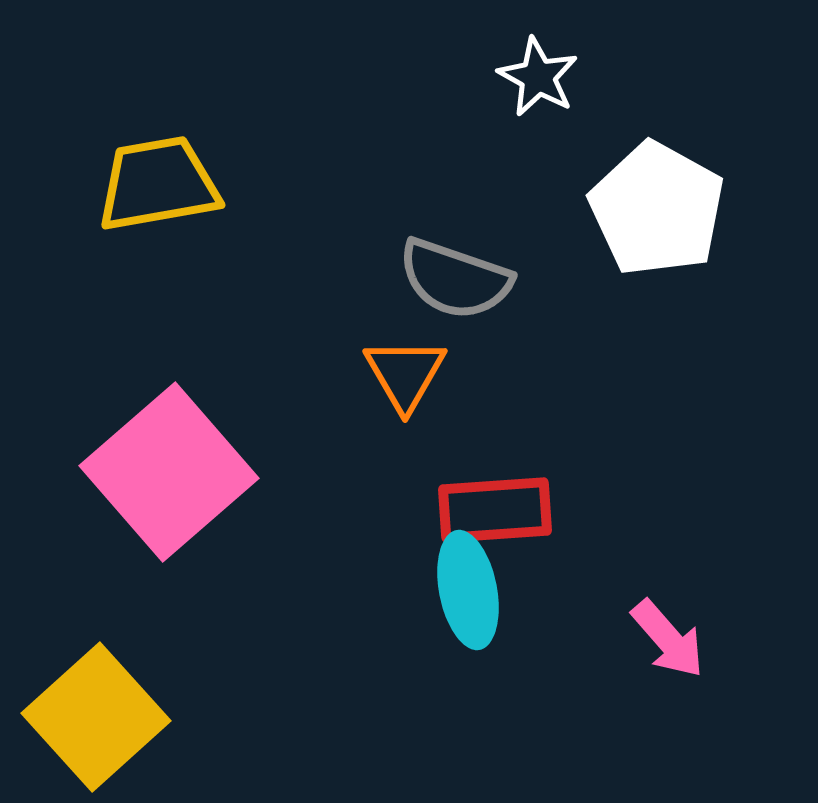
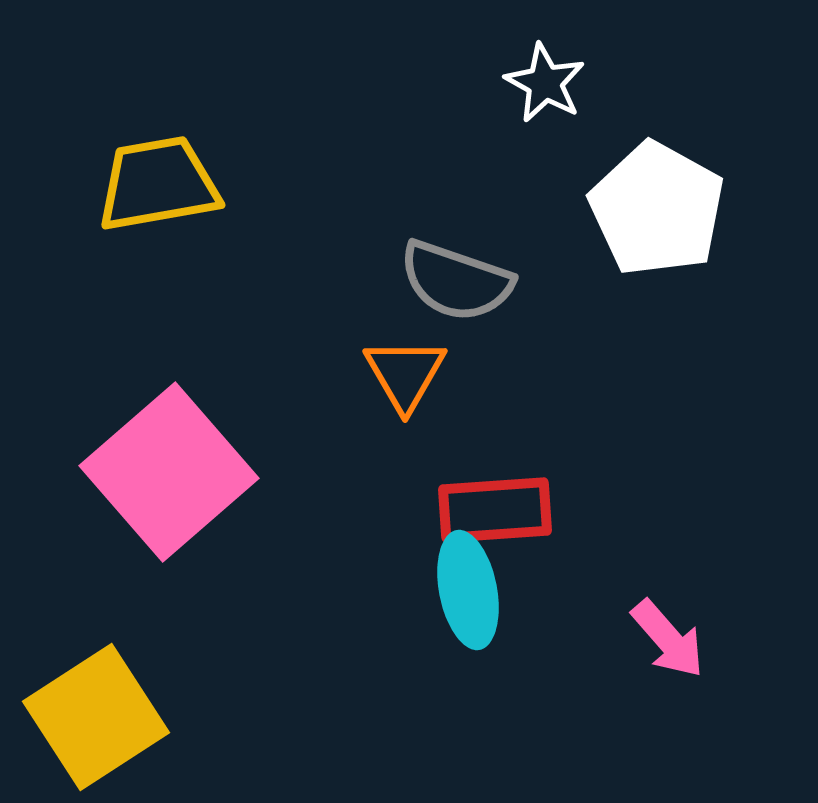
white star: moved 7 px right, 6 px down
gray semicircle: moved 1 px right, 2 px down
yellow square: rotated 9 degrees clockwise
